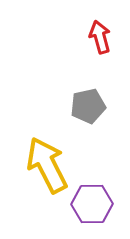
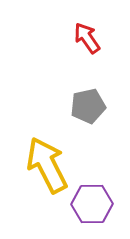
red arrow: moved 13 px left, 1 px down; rotated 20 degrees counterclockwise
